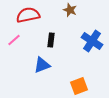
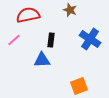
blue cross: moved 2 px left, 2 px up
blue triangle: moved 5 px up; rotated 18 degrees clockwise
